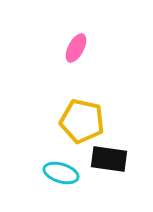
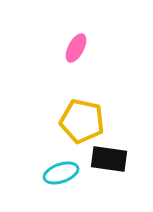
cyan ellipse: rotated 36 degrees counterclockwise
